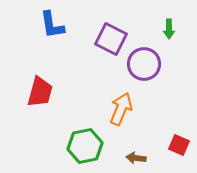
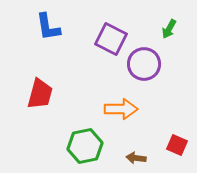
blue L-shape: moved 4 px left, 2 px down
green arrow: rotated 30 degrees clockwise
red trapezoid: moved 2 px down
orange arrow: rotated 68 degrees clockwise
red square: moved 2 px left
